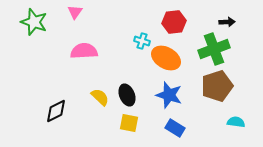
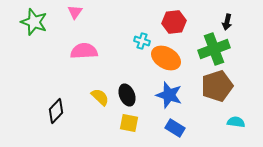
black arrow: rotated 105 degrees clockwise
black diamond: rotated 20 degrees counterclockwise
